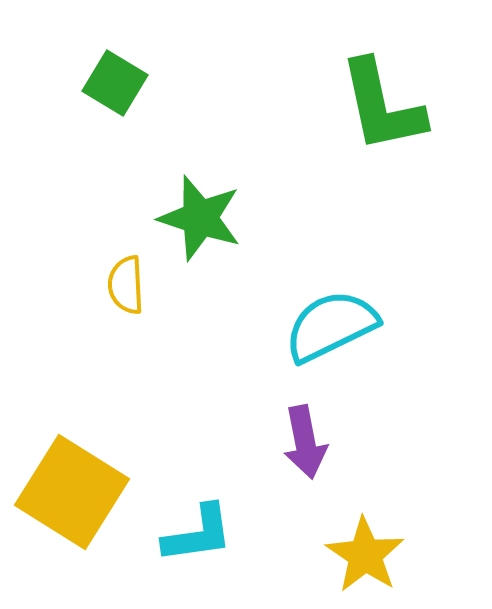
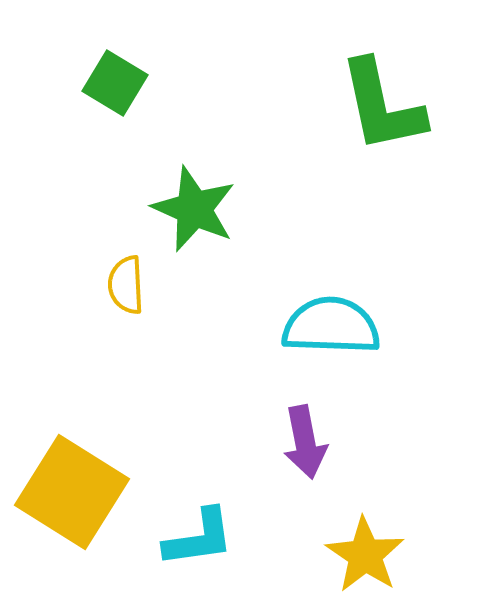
green star: moved 6 px left, 9 px up; rotated 6 degrees clockwise
cyan semicircle: rotated 28 degrees clockwise
cyan L-shape: moved 1 px right, 4 px down
